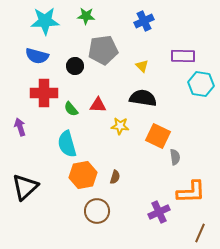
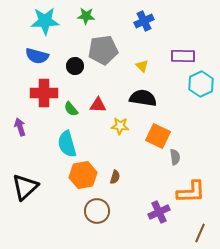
cyan hexagon: rotated 25 degrees clockwise
